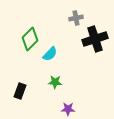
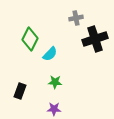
green diamond: rotated 20 degrees counterclockwise
purple star: moved 14 px left
